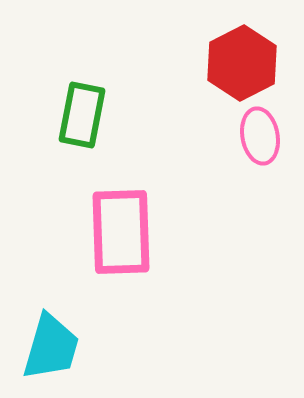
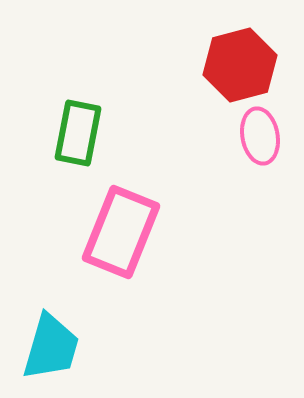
red hexagon: moved 2 px left, 2 px down; rotated 12 degrees clockwise
green rectangle: moved 4 px left, 18 px down
pink rectangle: rotated 24 degrees clockwise
